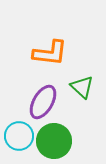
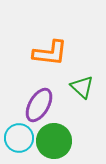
purple ellipse: moved 4 px left, 3 px down
cyan circle: moved 2 px down
